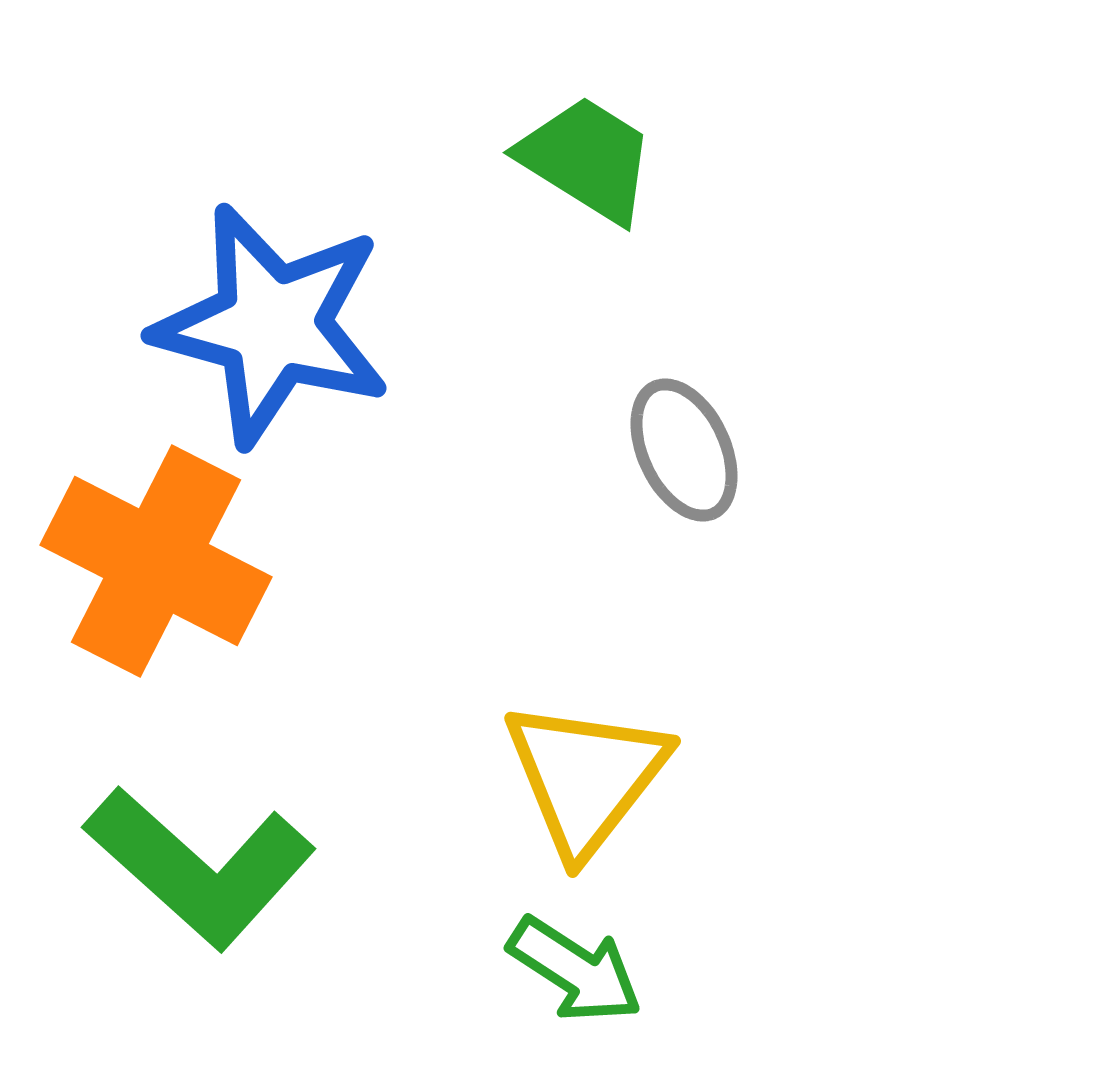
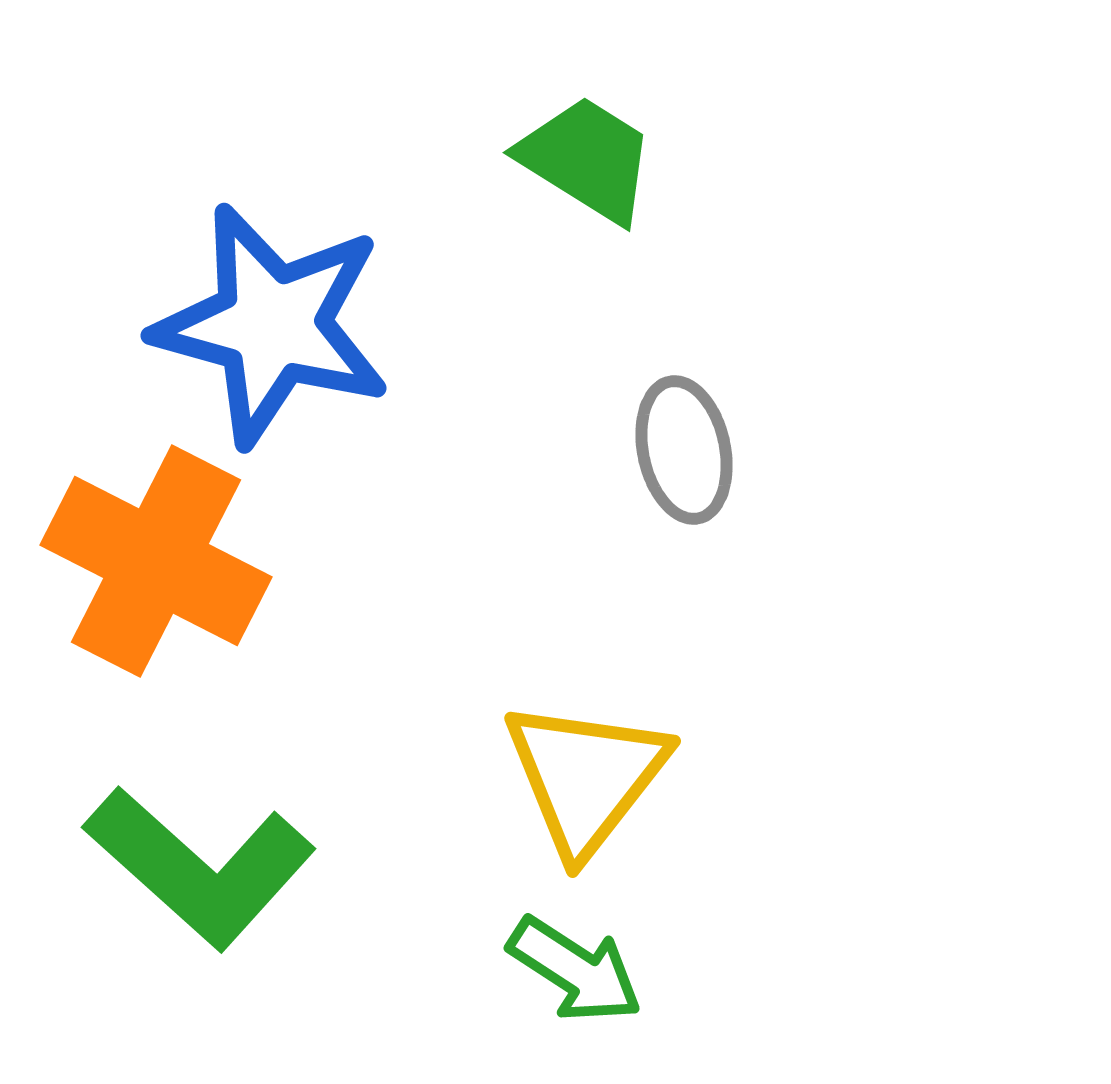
gray ellipse: rotated 13 degrees clockwise
